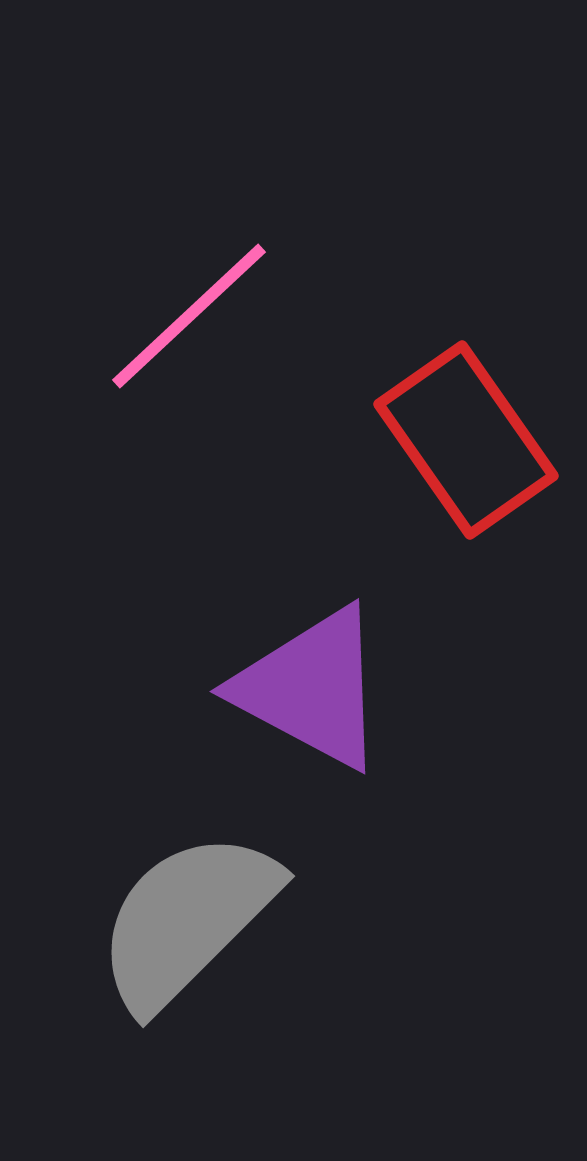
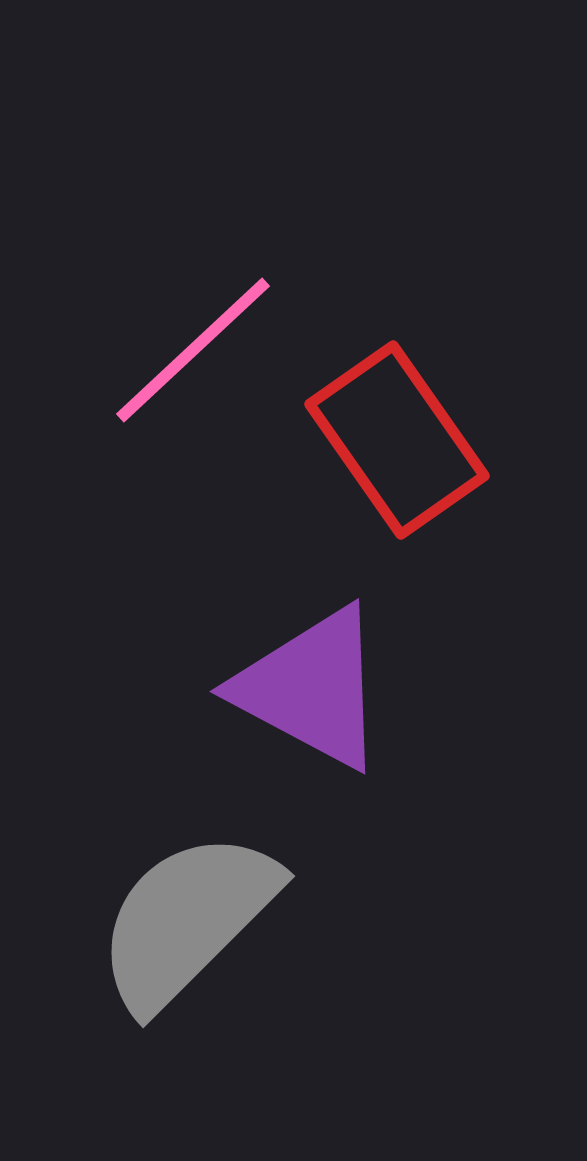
pink line: moved 4 px right, 34 px down
red rectangle: moved 69 px left
